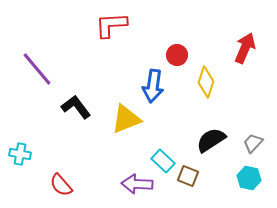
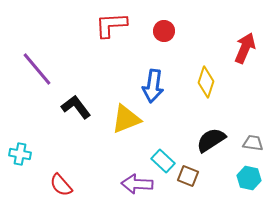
red circle: moved 13 px left, 24 px up
gray trapezoid: rotated 55 degrees clockwise
